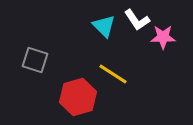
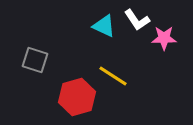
cyan triangle: rotated 20 degrees counterclockwise
pink star: moved 1 px right, 1 px down
yellow line: moved 2 px down
red hexagon: moved 1 px left
